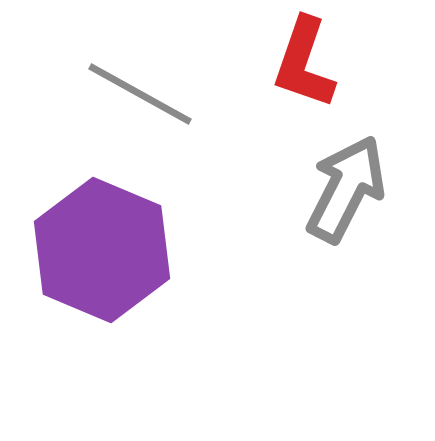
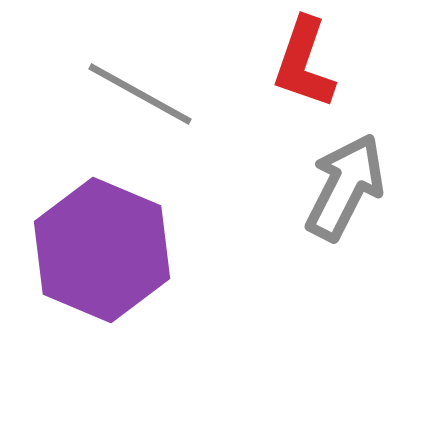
gray arrow: moved 1 px left, 2 px up
